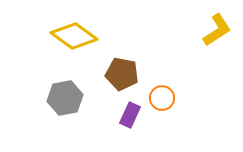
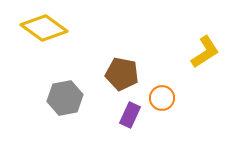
yellow L-shape: moved 12 px left, 22 px down
yellow diamond: moved 30 px left, 8 px up
